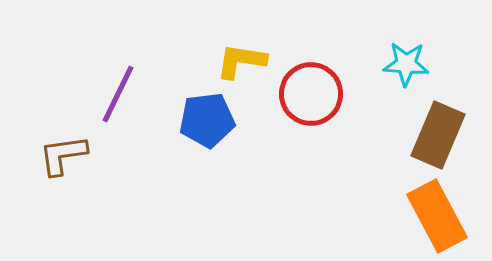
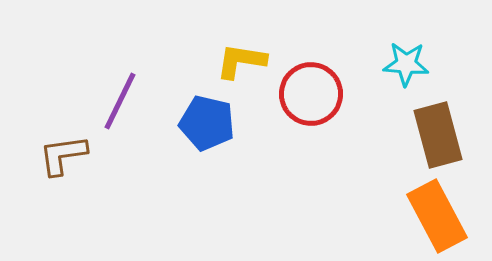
purple line: moved 2 px right, 7 px down
blue pentagon: moved 3 px down; rotated 20 degrees clockwise
brown rectangle: rotated 38 degrees counterclockwise
